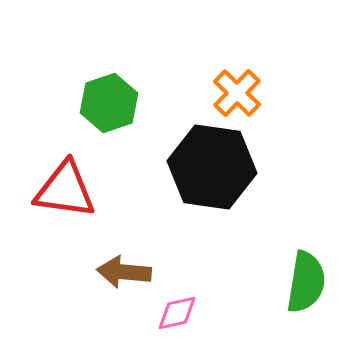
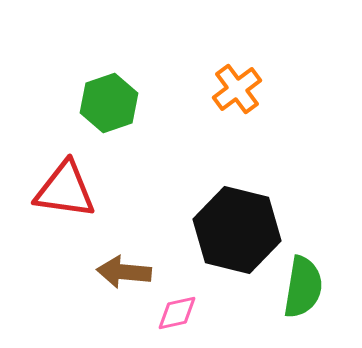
orange cross: moved 4 px up; rotated 9 degrees clockwise
black hexagon: moved 25 px right, 63 px down; rotated 6 degrees clockwise
green semicircle: moved 3 px left, 5 px down
